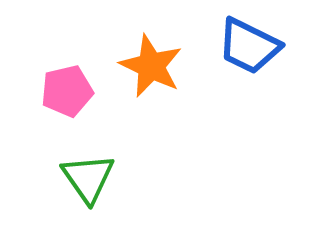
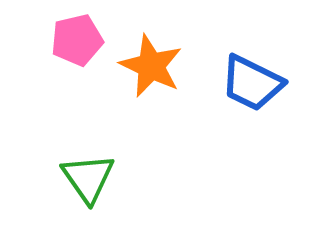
blue trapezoid: moved 3 px right, 37 px down
pink pentagon: moved 10 px right, 51 px up
